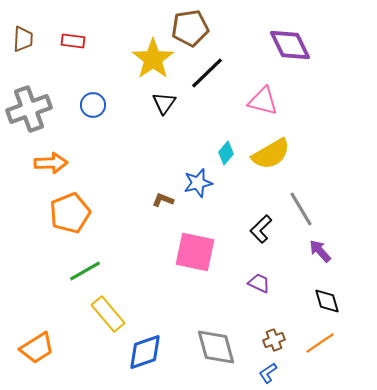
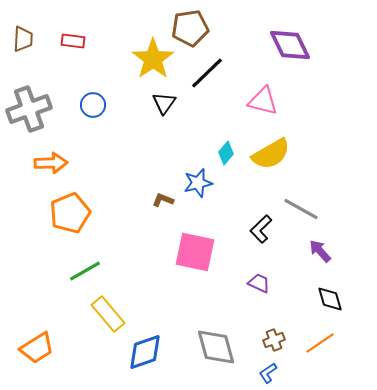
gray line: rotated 30 degrees counterclockwise
black diamond: moved 3 px right, 2 px up
